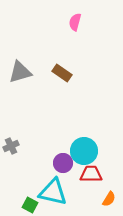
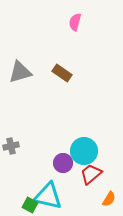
gray cross: rotated 14 degrees clockwise
red trapezoid: rotated 40 degrees counterclockwise
cyan triangle: moved 5 px left, 4 px down
